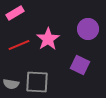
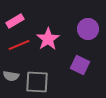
pink rectangle: moved 8 px down
gray semicircle: moved 8 px up
